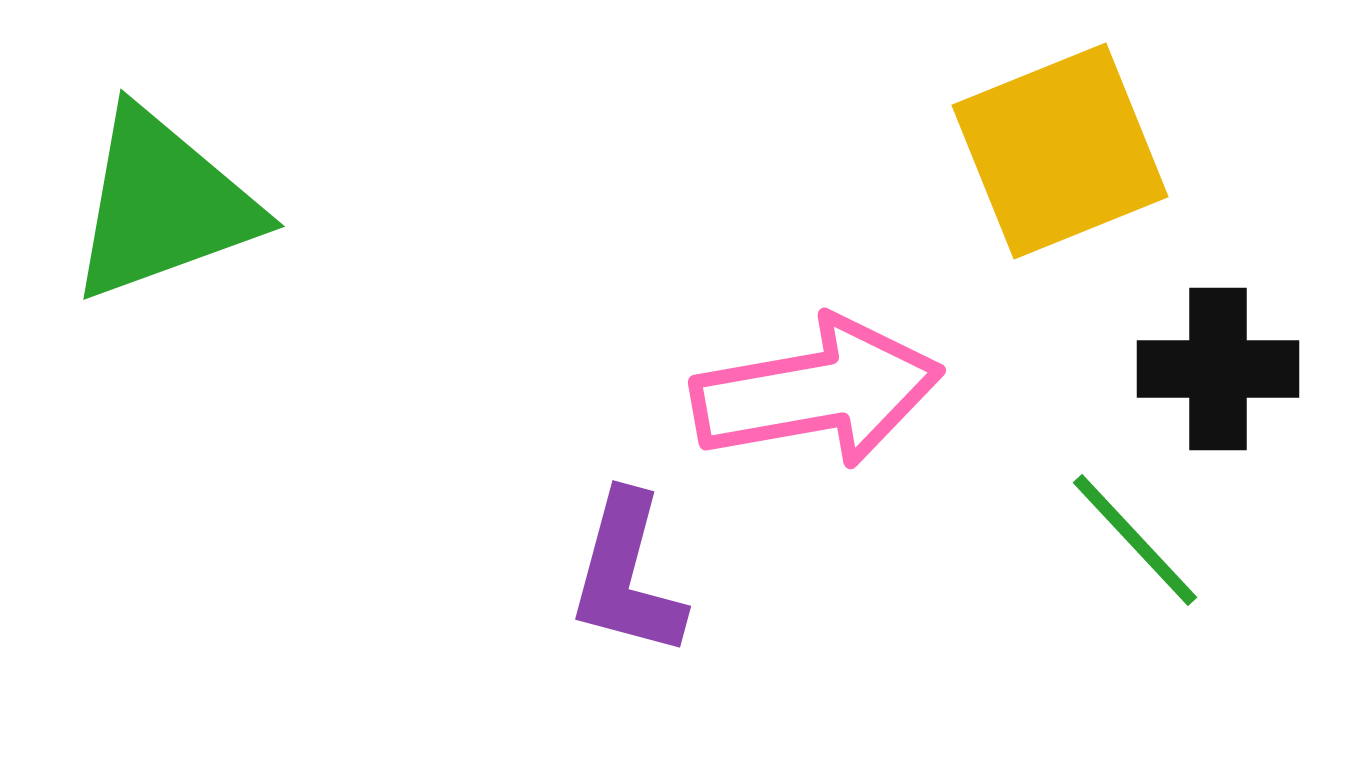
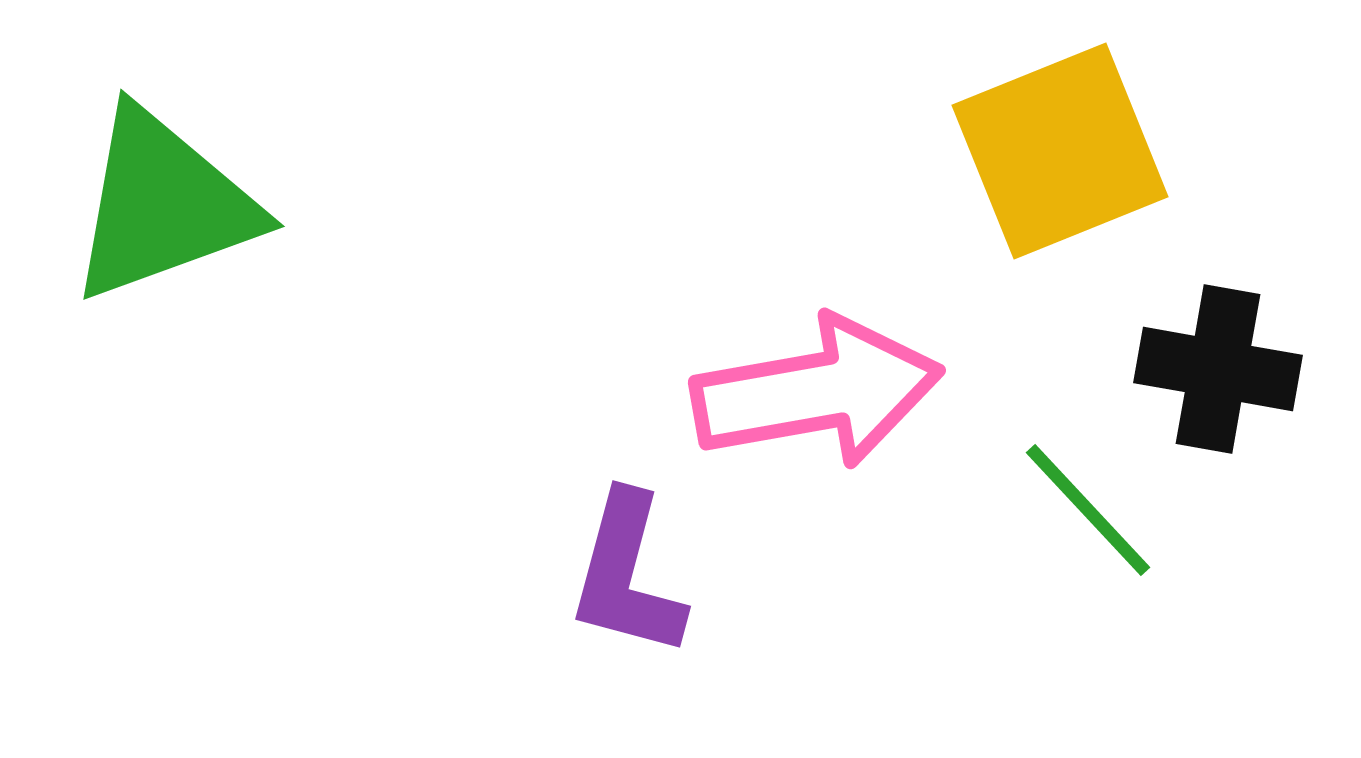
black cross: rotated 10 degrees clockwise
green line: moved 47 px left, 30 px up
